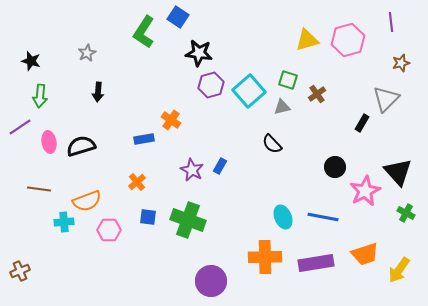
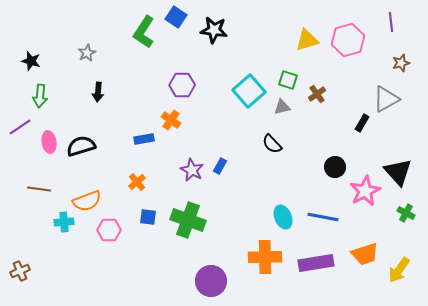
blue square at (178, 17): moved 2 px left
black star at (199, 53): moved 15 px right, 23 px up
purple hexagon at (211, 85): moved 29 px left; rotated 15 degrees clockwise
gray triangle at (386, 99): rotated 16 degrees clockwise
